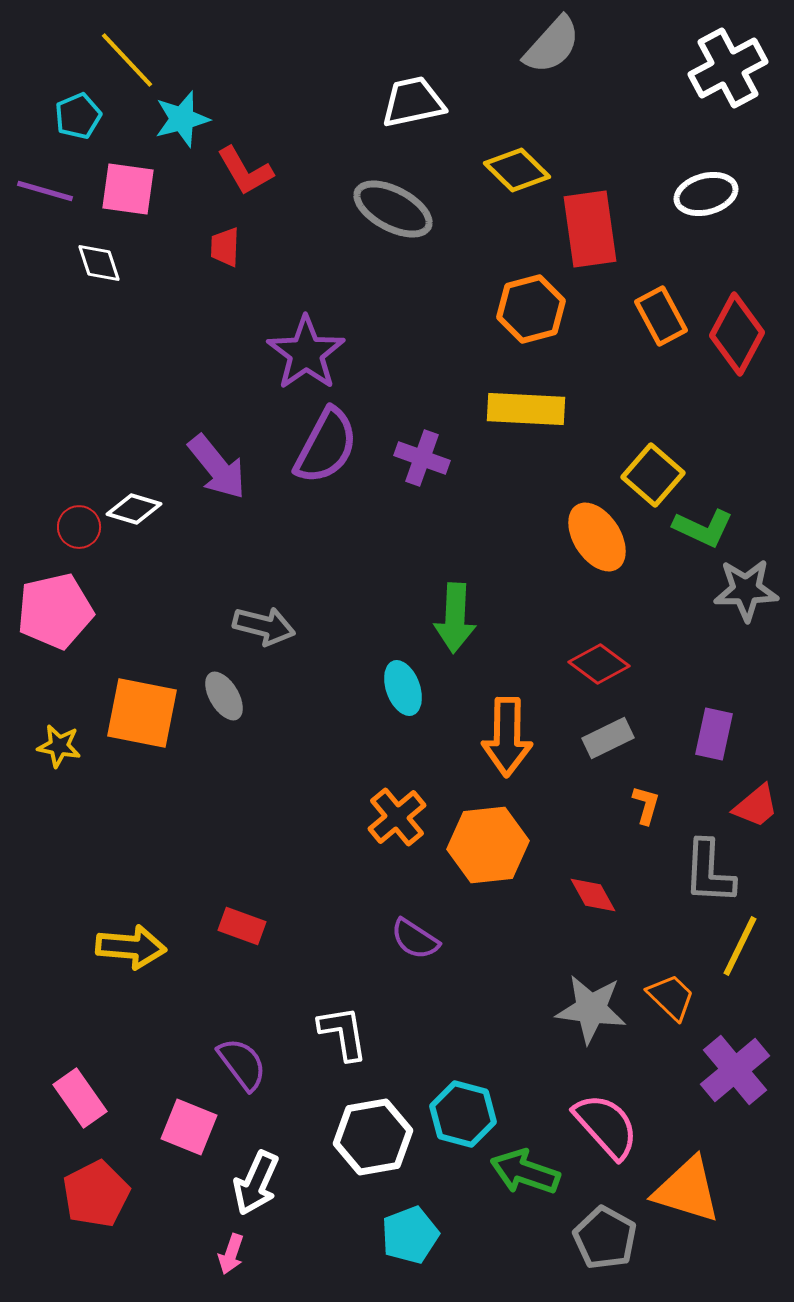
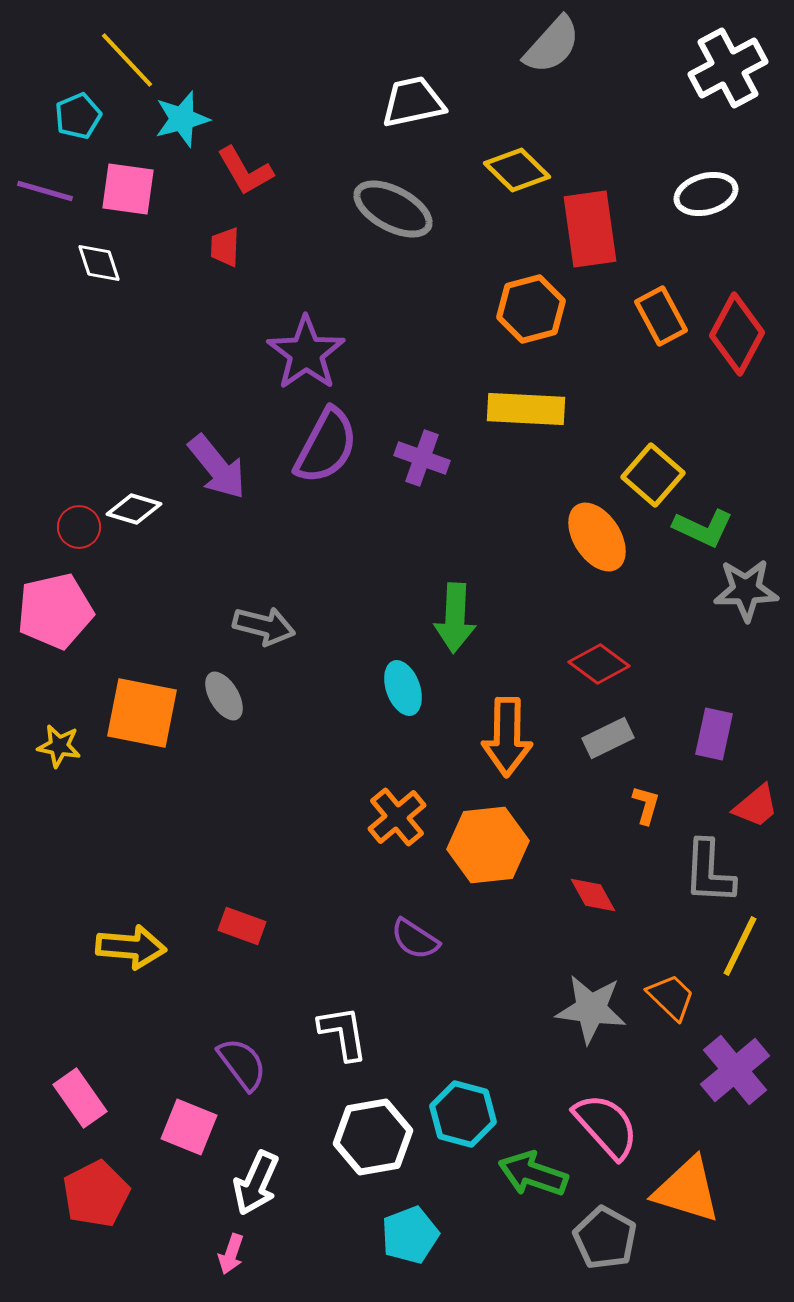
green arrow at (525, 1172): moved 8 px right, 2 px down
